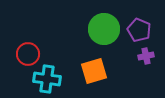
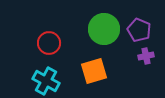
red circle: moved 21 px right, 11 px up
cyan cross: moved 1 px left, 2 px down; rotated 20 degrees clockwise
